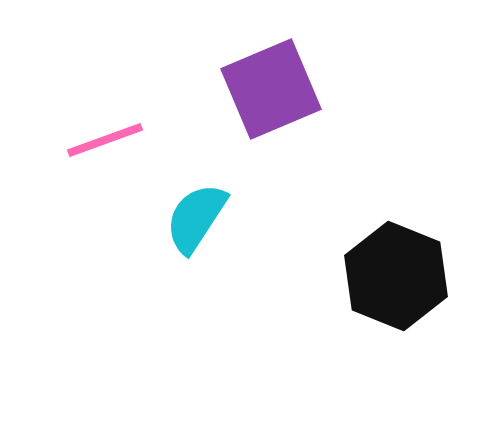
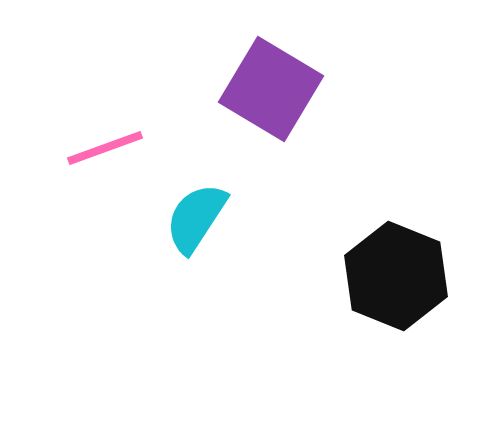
purple square: rotated 36 degrees counterclockwise
pink line: moved 8 px down
